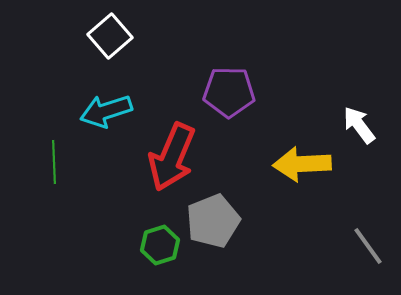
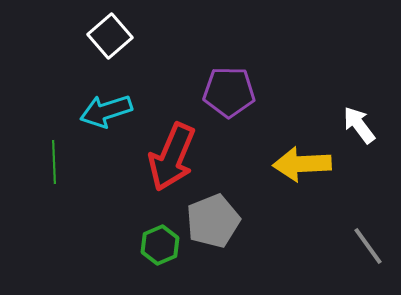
green hexagon: rotated 6 degrees counterclockwise
